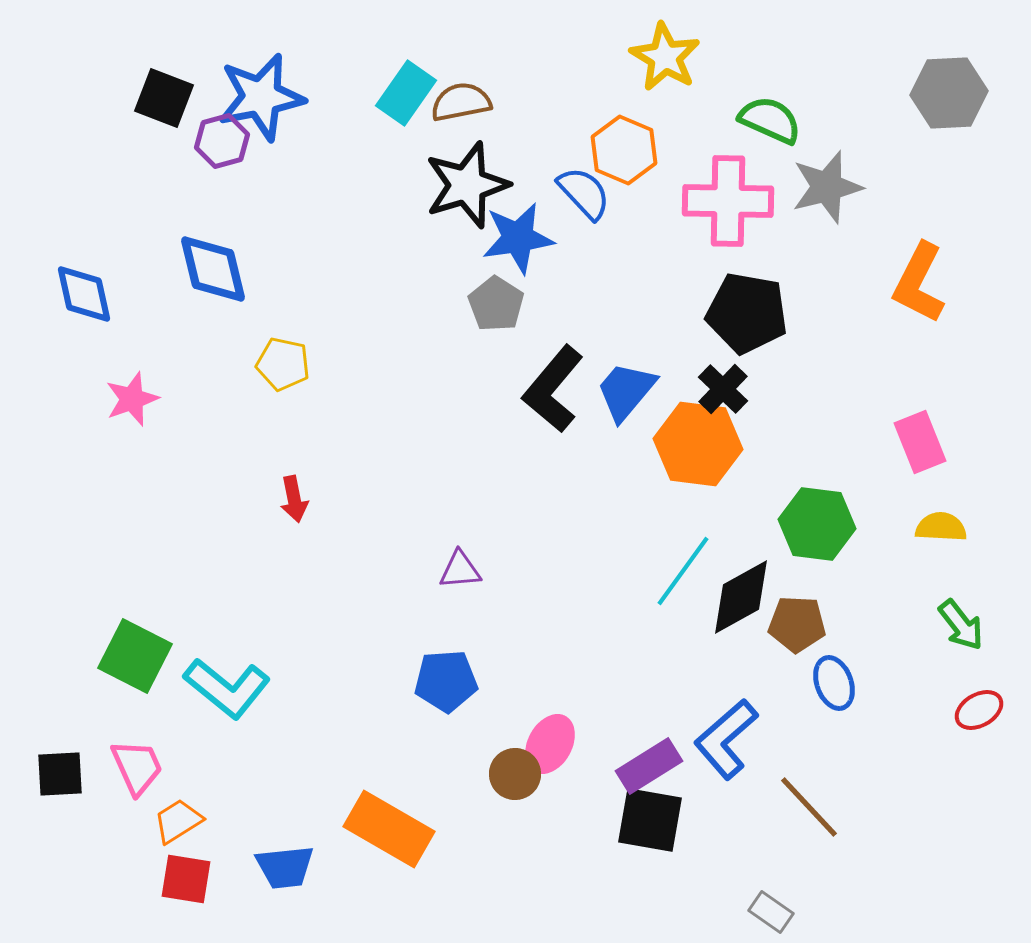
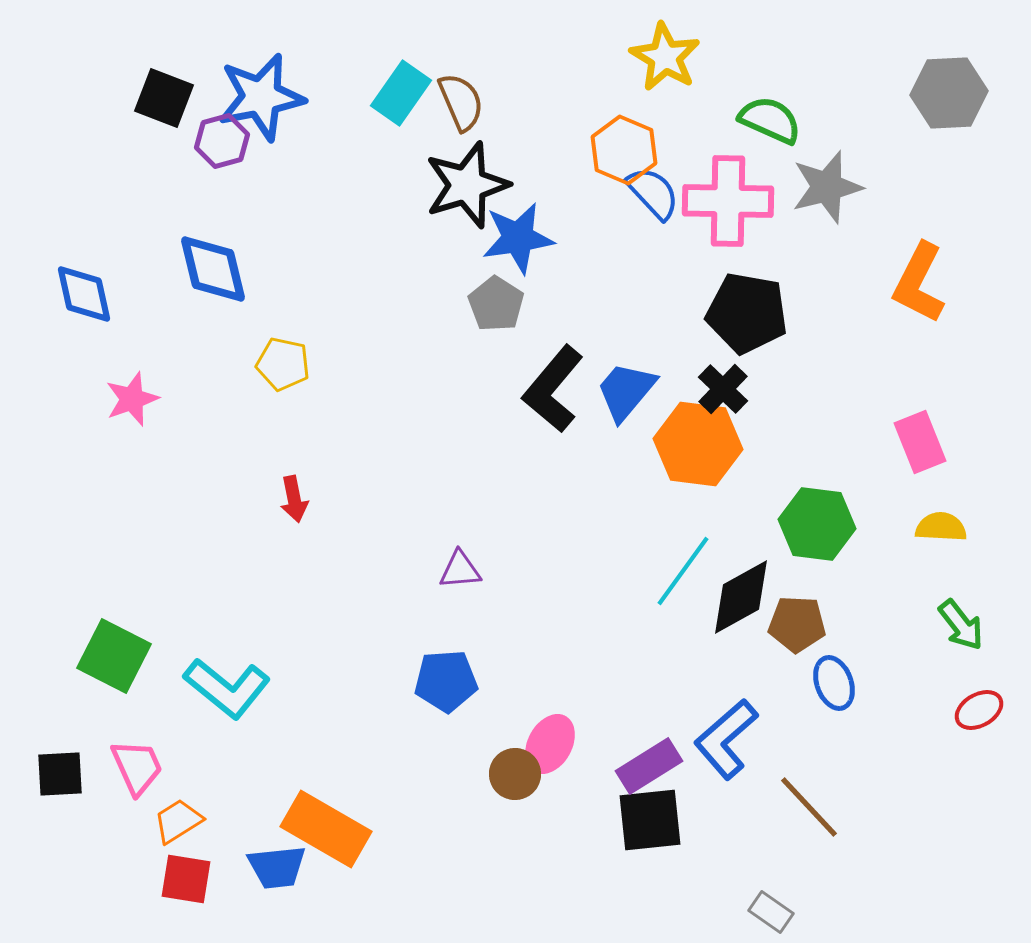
cyan rectangle at (406, 93): moved 5 px left
brown semicircle at (461, 102): rotated 78 degrees clockwise
blue semicircle at (584, 193): moved 69 px right
green square at (135, 656): moved 21 px left
black square at (650, 820): rotated 16 degrees counterclockwise
orange rectangle at (389, 829): moved 63 px left
blue trapezoid at (285, 867): moved 8 px left
